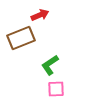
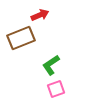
green L-shape: moved 1 px right
pink square: rotated 18 degrees counterclockwise
